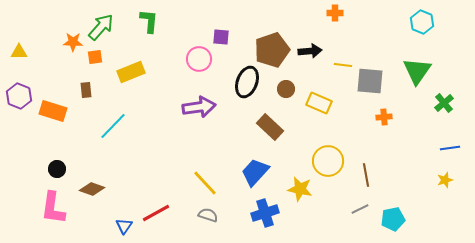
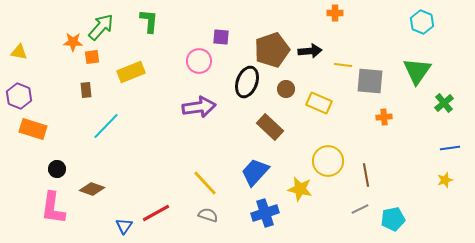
yellow triangle at (19, 52): rotated 12 degrees clockwise
orange square at (95, 57): moved 3 px left
pink circle at (199, 59): moved 2 px down
orange rectangle at (53, 111): moved 20 px left, 18 px down
cyan line at (113, 126): moved 7 px left
